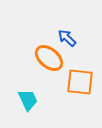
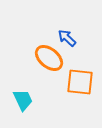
cyan trapezoid: moved 5 px left
